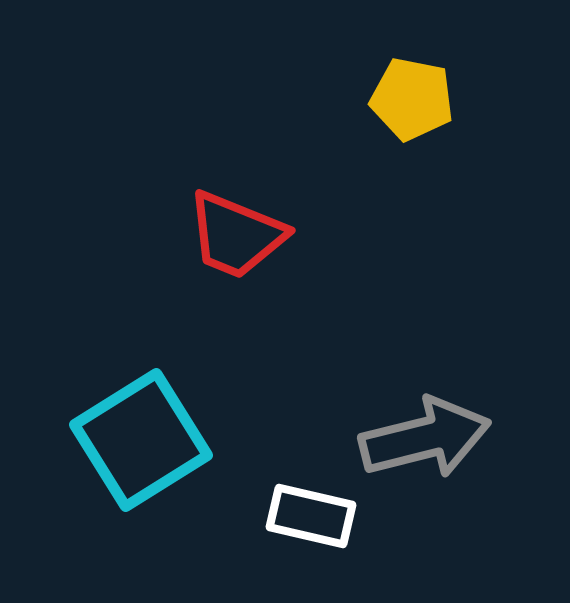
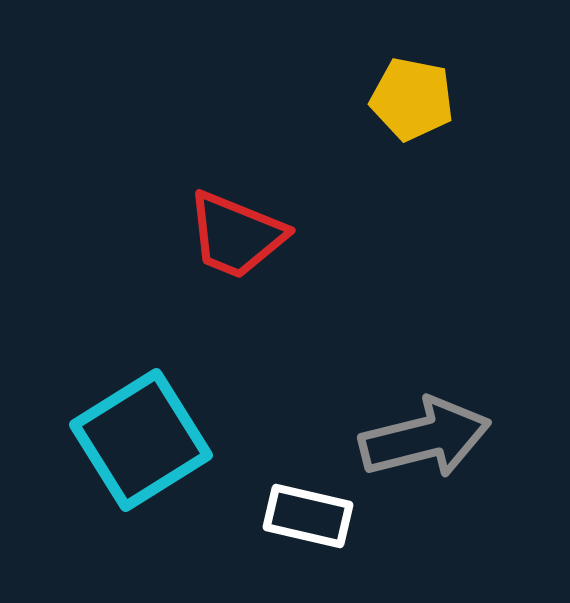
white rectangle: moved 3 px left
